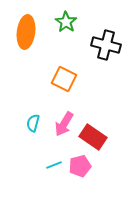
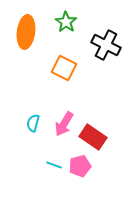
black cross: rotated 12 degrees clockwise
orange square: moved 11 px up
cyan line: rotated 42 degrees clockwise
